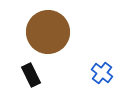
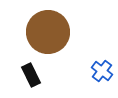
blue cross: moved 2 px up
